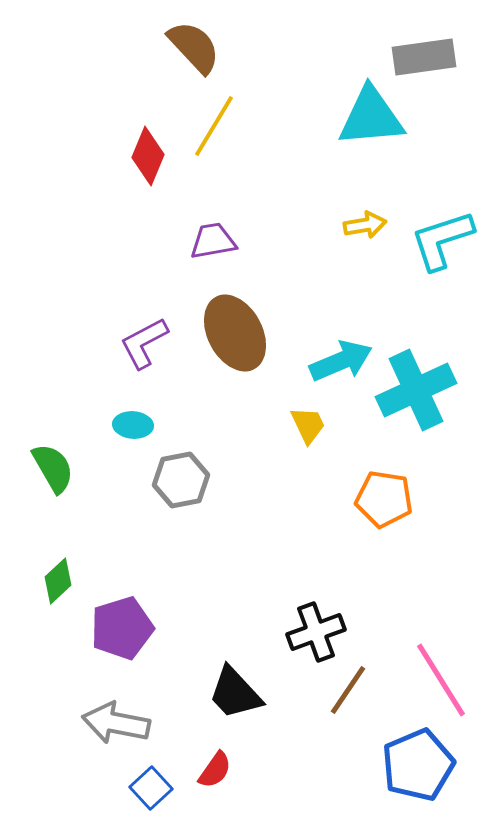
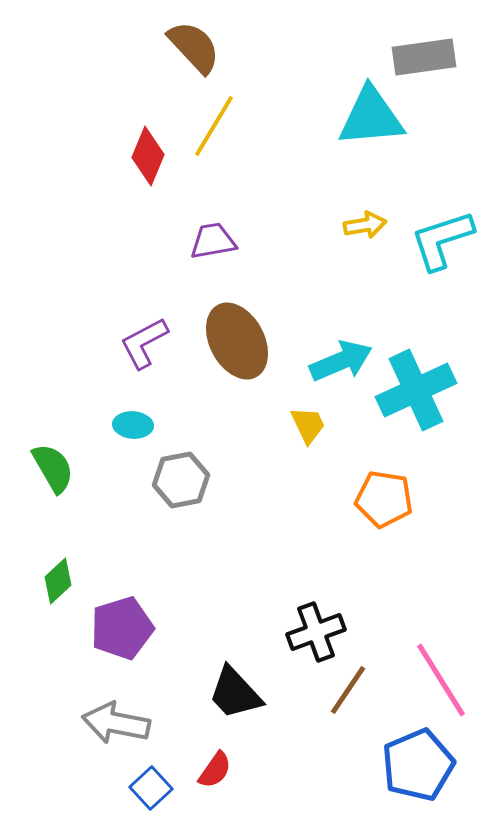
brown ellipse: moved 2 px right, 8 px down
